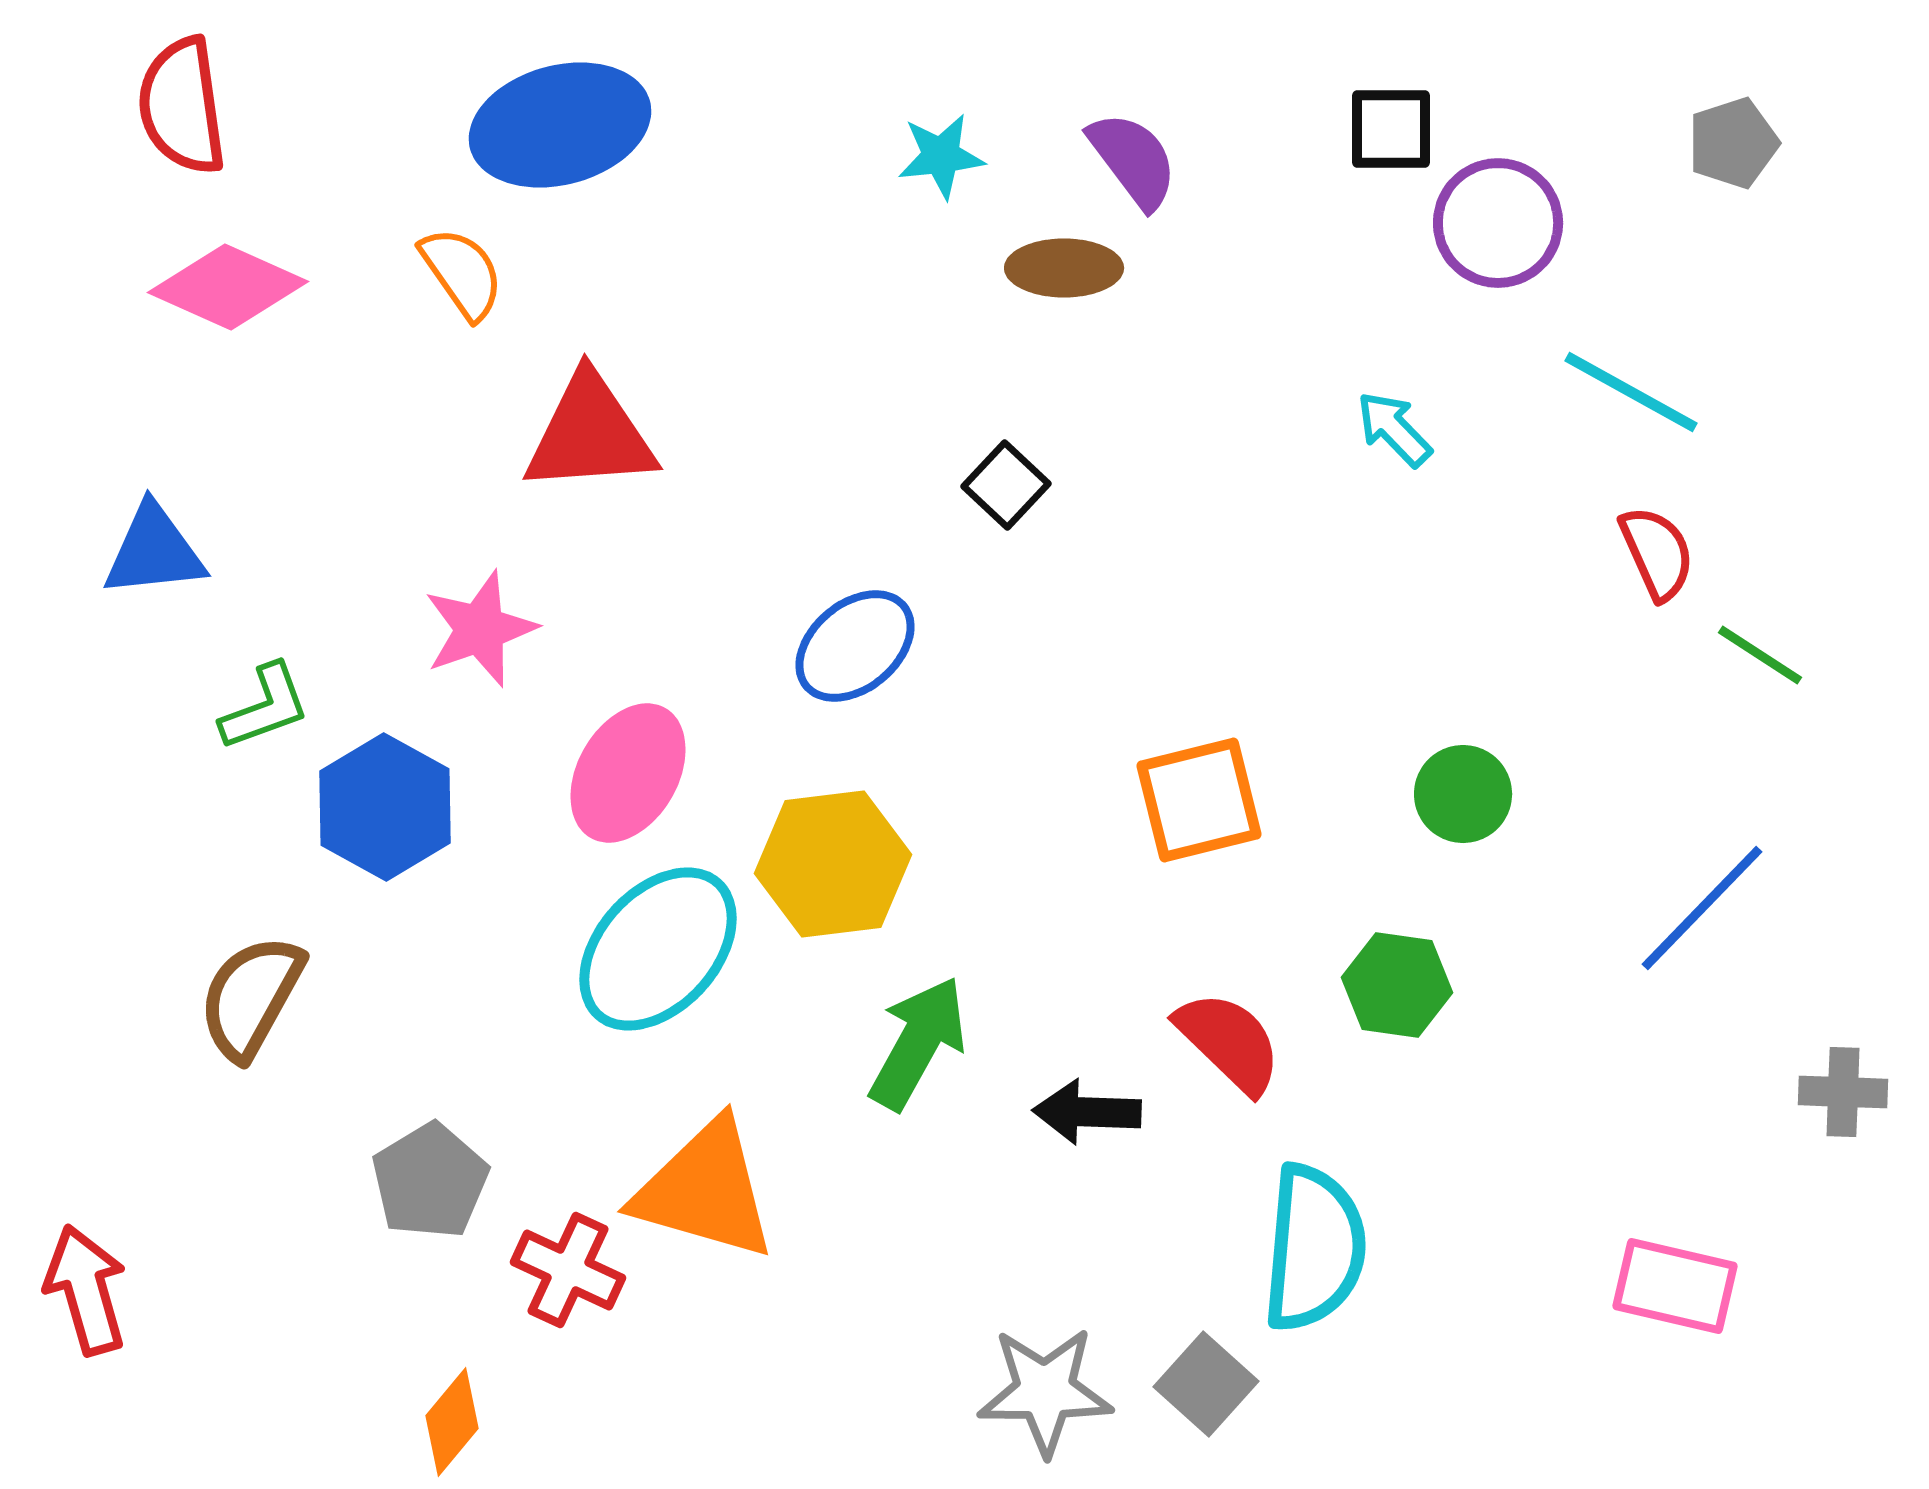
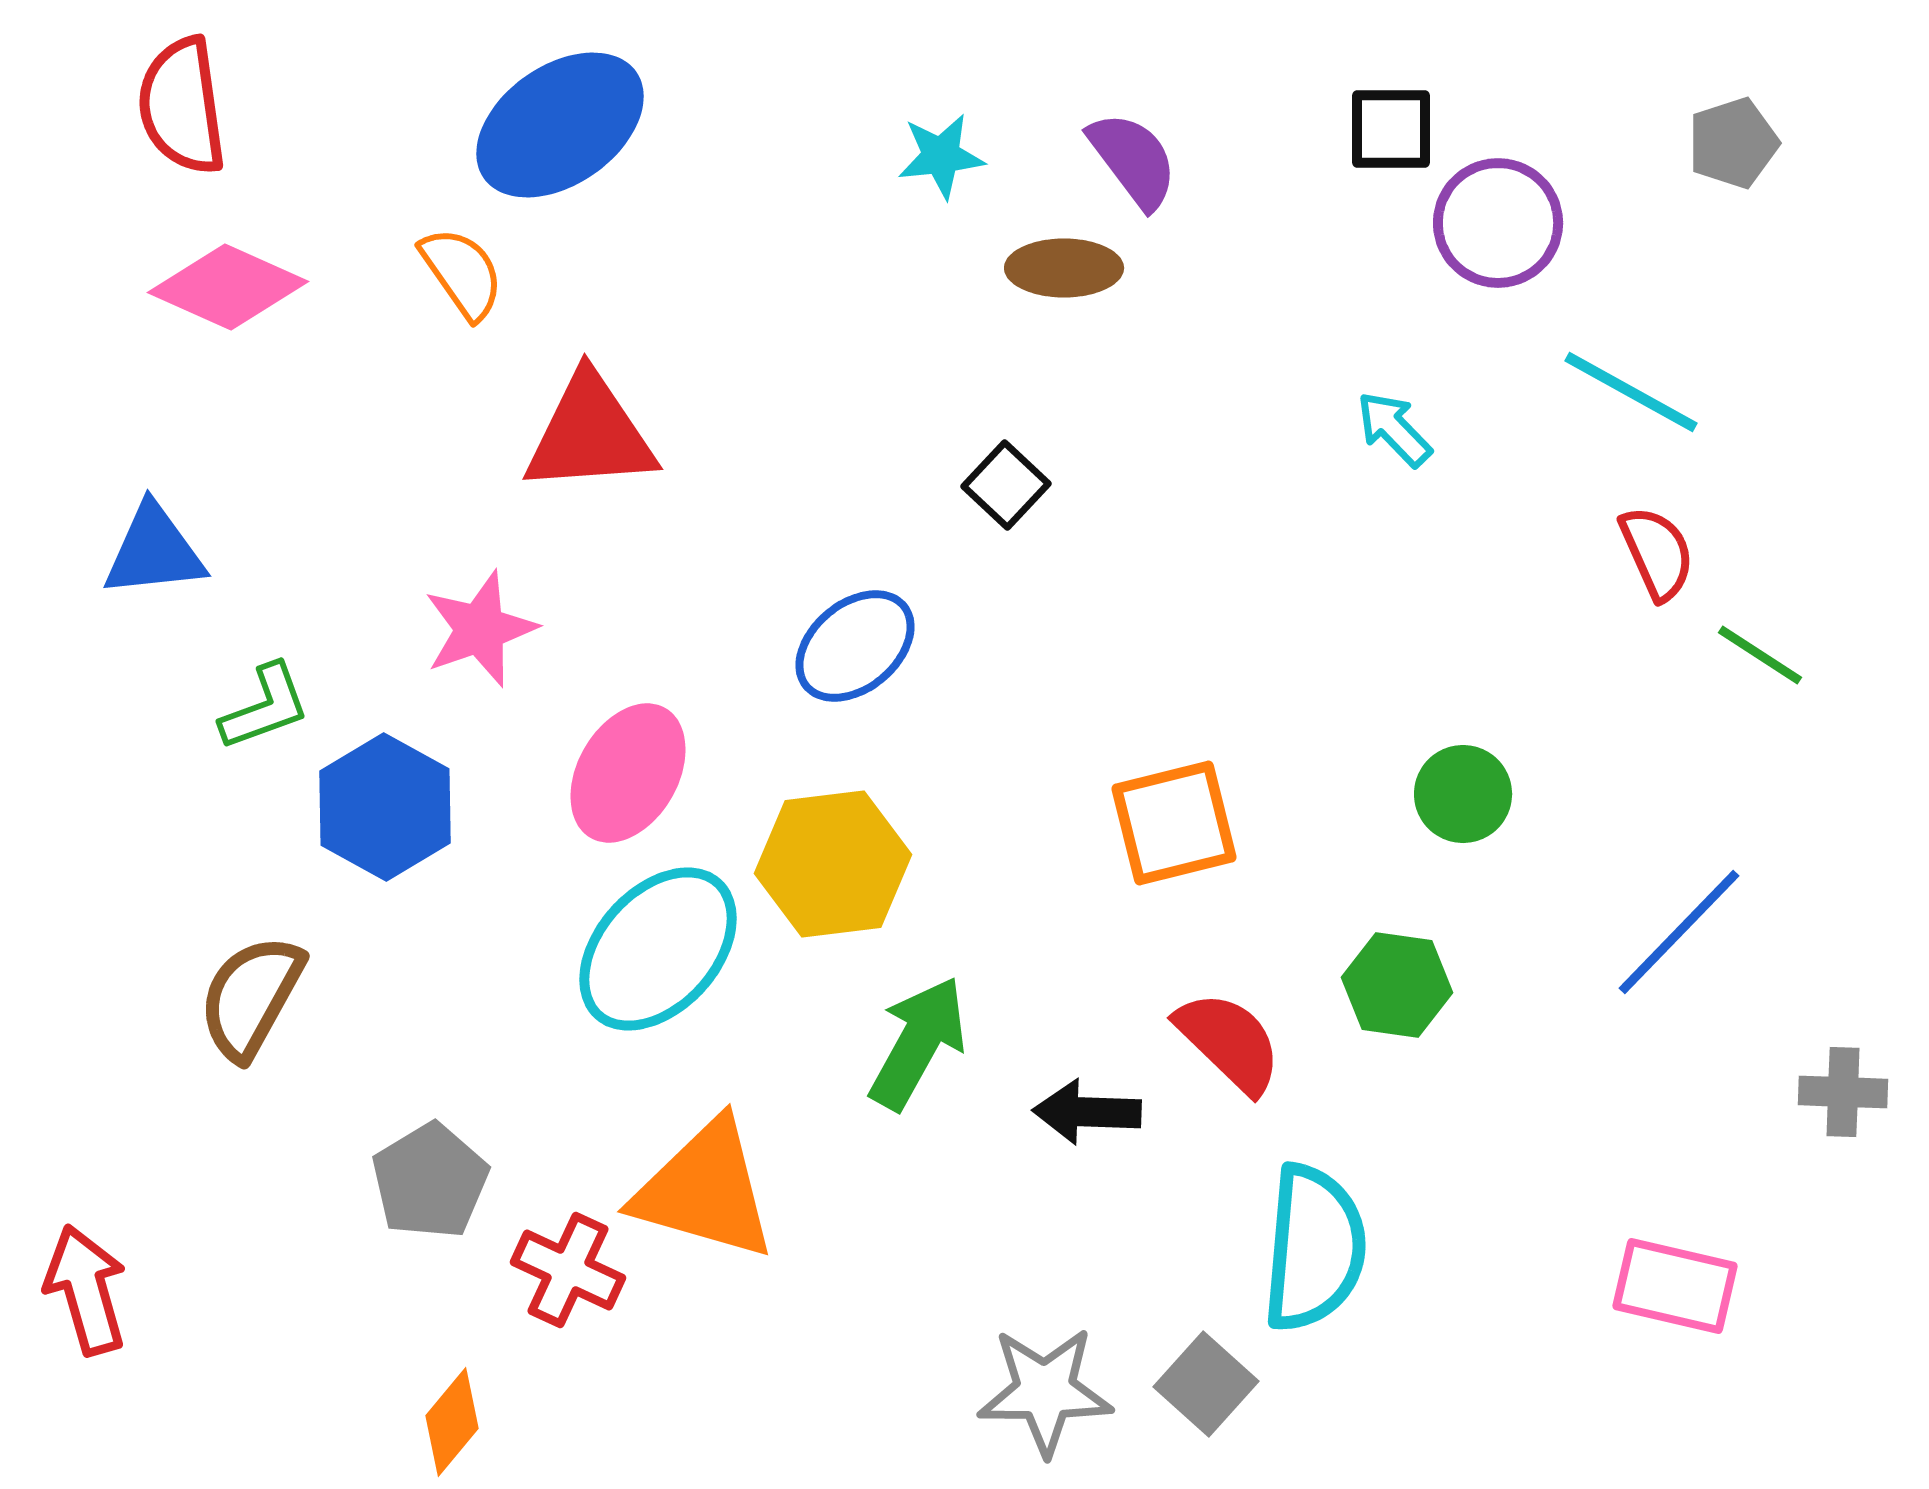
blue ellipse at (560, 125): rotated 20 degrees counterclockwise
orange square at (1199, 800): moved 25 px left, 23 px down
blue line at (1702, 908): moved 23 px left, 24 px down
